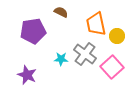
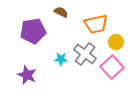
orange trapezoid: rotated 90 degrees counterclockwise
yellow circle: moved 1 px left, 6 px down
